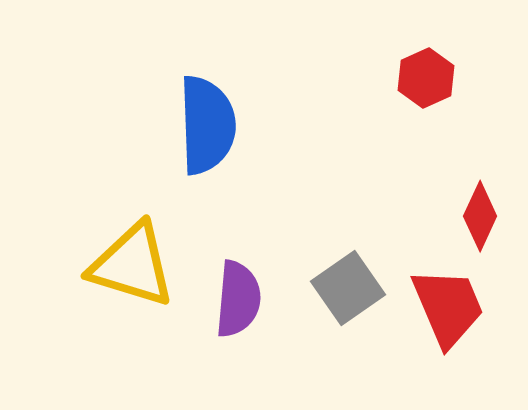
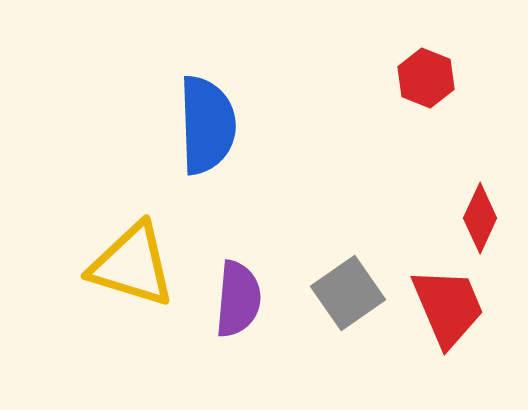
red hexagon: rotated 14 degrees counterclockwise
red diamond: moved 2 px down
gray square: moved 5 px down
